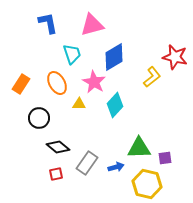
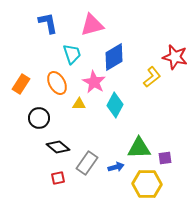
cyan diamond: rotated 15 degrees counterclockwise
red square: moved 2 px right, 4 px down
yellow hexagon: rotated 12 degrees counterclockwise
